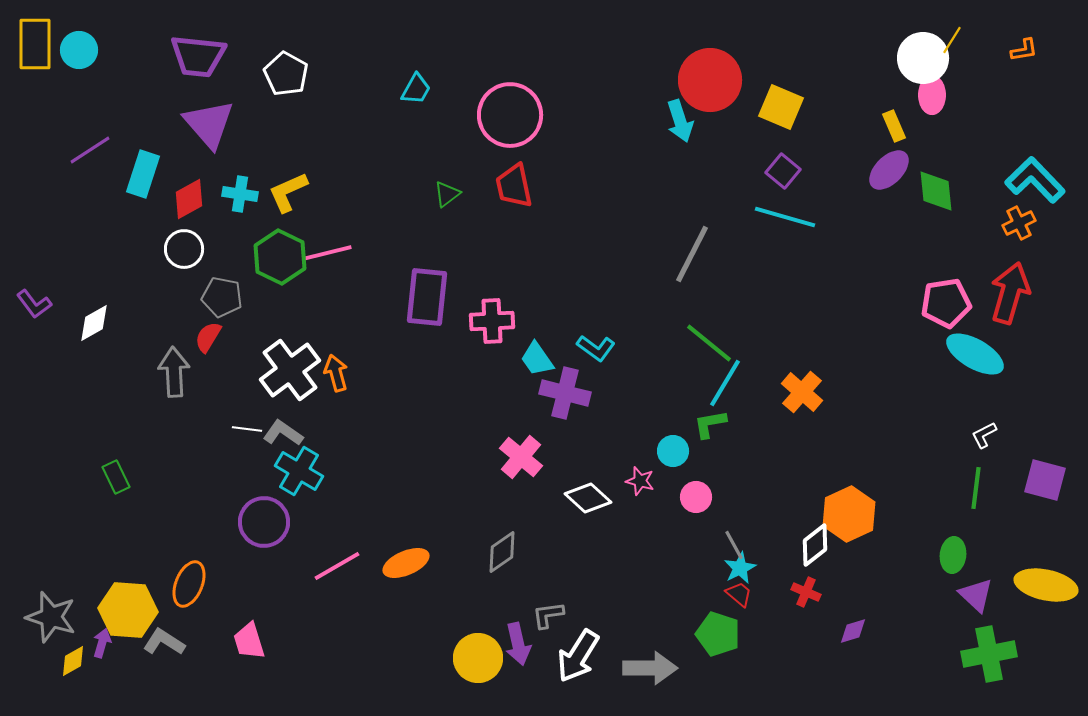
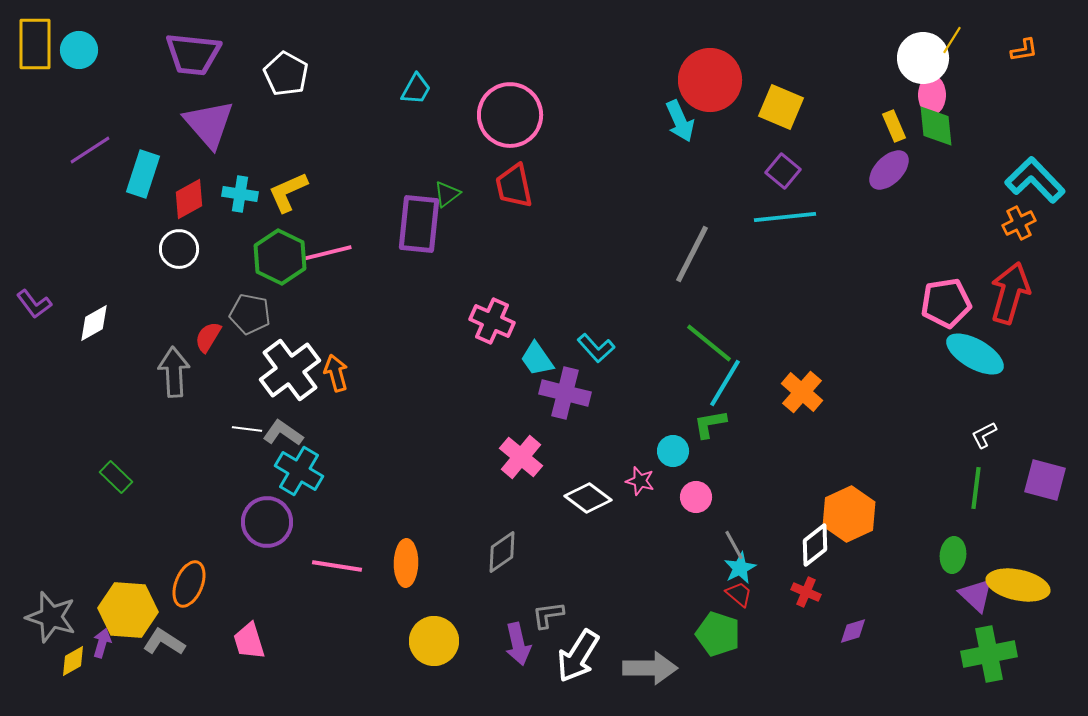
purple trapezoid at (198, 56): moved 5 px left, 2 px up
cyan arrow at (680, 121): rotated 6 degrees counterclockwise
green diamond at (936, 191): moved 65 px up
cyan line at (785, 217): rotated 22 degrees counterclockwise
white circle at (184, 249): moved 5 px left
gray pentagon at (222, 297): moved 28 px right, 17 px down
purple rectangle at (427, 297): moved 8 px left, 73 px up
pink cross at (492, 321): rotated 27 degrees clockwise
cyan L-shape at (596, 348): rotated 12 degrees clockwise
green rectangle at (116, 477): rotated 20 degrees counterclockwise
white diamond at (588, 498): rotated 6 degrees counterclockwise
purple circle at (264, 522): moved 3 px right
orange ellipse at (406, 563): rotated 66 degrees counterclockwise
pink line at (337, 566): rotated 39 degrees clockwise
yellow ellipse at (1046, 585): moved 28 px left
yellow circle at (478, 658): moved 44 px left, 17 px up
